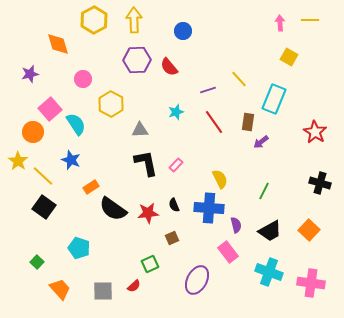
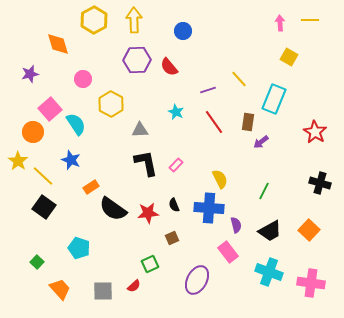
cyan star at (176, 112): rotated 28 degrees counterclockwise
